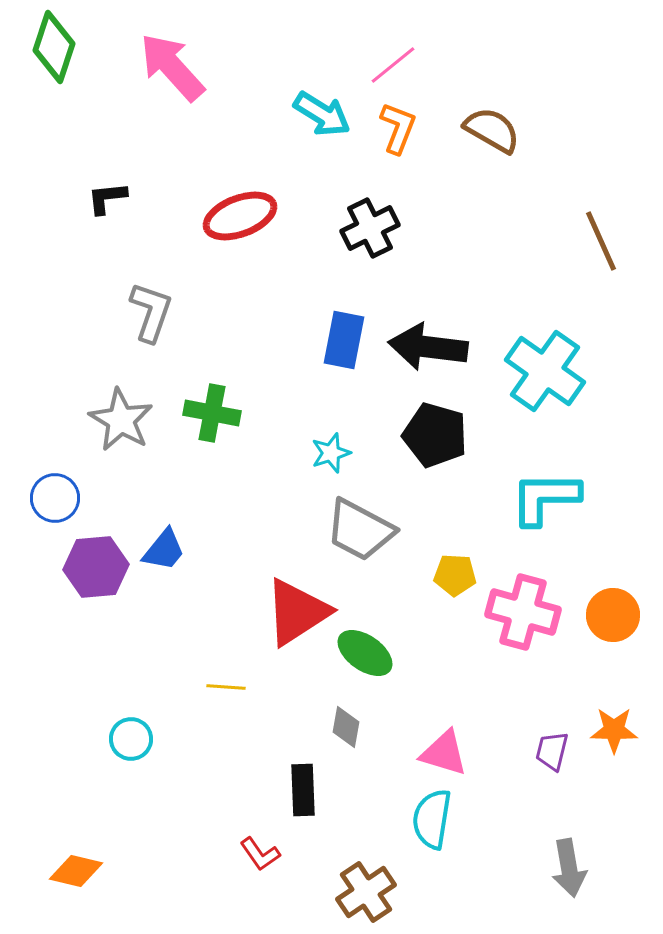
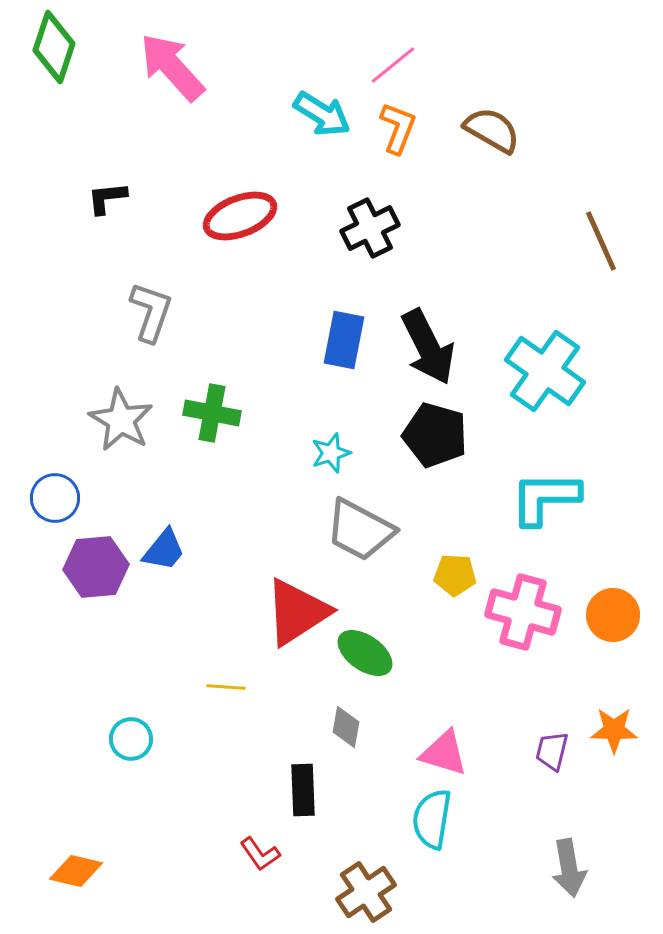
black arrow: rotated 124 degrees counterclockwise
